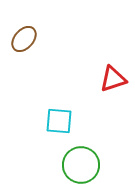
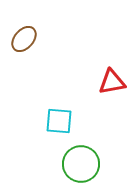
red triangle: moved 1 px left, 3 px down; rotated 8 degrees clockwise
green circle: moved 1 px up
